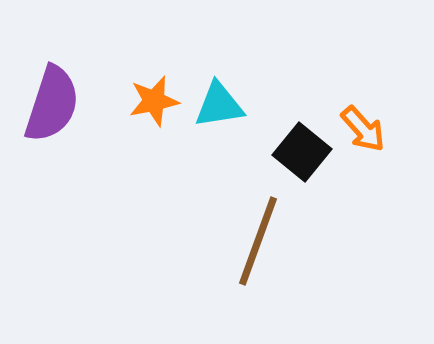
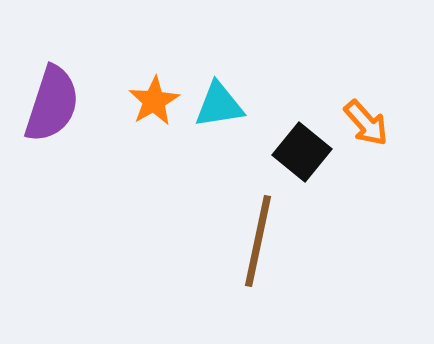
orange star: rotated 18 degrees counterclockwise
orange arrow: moved 3 px right, 6 px up
brown line: rotated 8 degrees counterclockwise
